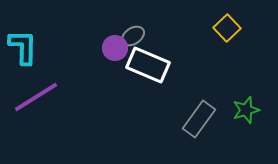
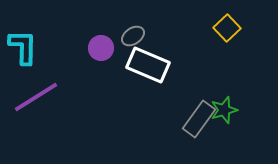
purple circle: moved 14 px left
green star: moved 22 px left
